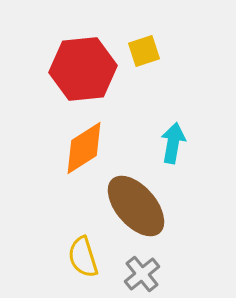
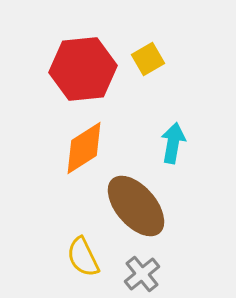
yellow square: moved 4 px right, 8 px down; rotated 12 degrees counterclockwise
yellow semicircle: rotated 9 degrees counterclockwise
